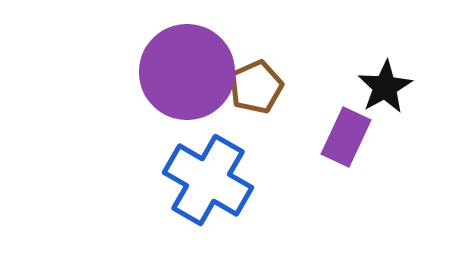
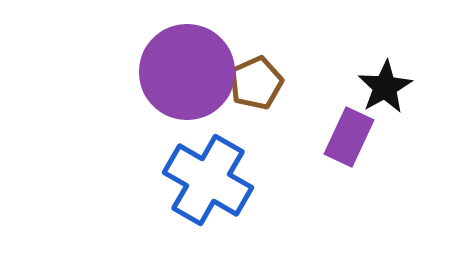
brown pentagon: moved 4 px up
purple rectangle: moved 3 px right
